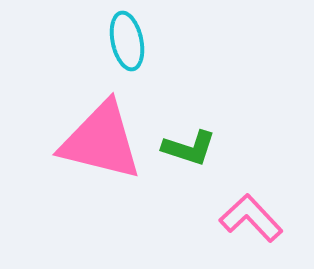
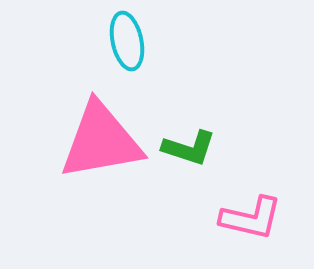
pink triangle: rotated 24 degrees counterclockwise
pink L-shape: rotated 146 degrees clockwise
